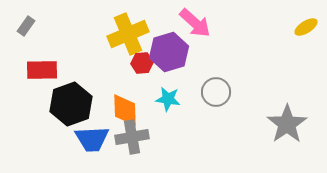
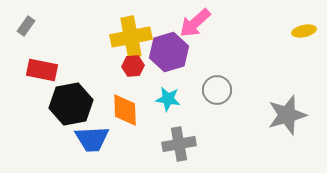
pink arrow: rotated 96 degrees clockwise
yellow ellipse: moved 2 px left, 4 px down; rotated 20 degrees clockwise
yellow cross: moved 3 px right, 3 px down; rotated 12 degrees clockwise
red hexagon: moved 9 px left, 3 px down
red rectangle: rotated 12 degrees clockwise
gray circle: moved 1 px right, 2 px up
black hexagon: rotated 9 degrees clockwise
gray star: moved 9 px up; rotated 18 degrees clockwise
gray cross: moved 47 px right, 7 px down
